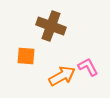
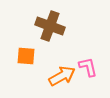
brown cross: moved 1 px left
pink L-shape: rotated 15 degrees clockwise
